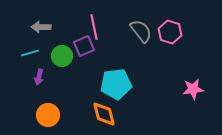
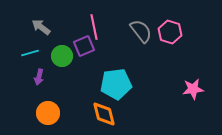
gray arrow: rotated 36 degrees clockwise
orange circle: moved 2 px up
